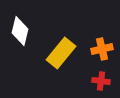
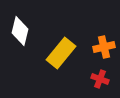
orange cross: moved 2 px right, 2 px up
red cross: moved 1 px left, 2 px up; rotated 12 degrees clockwise
